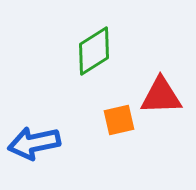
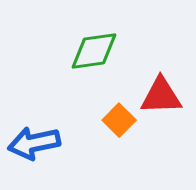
green diamond: rotated 24 degrees clockwise
orange square: rotated 32 degrees counterclockwise
